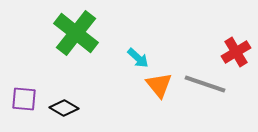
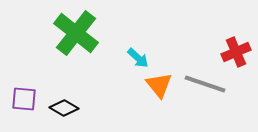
red cross: rotated 8 degrees clockwise
